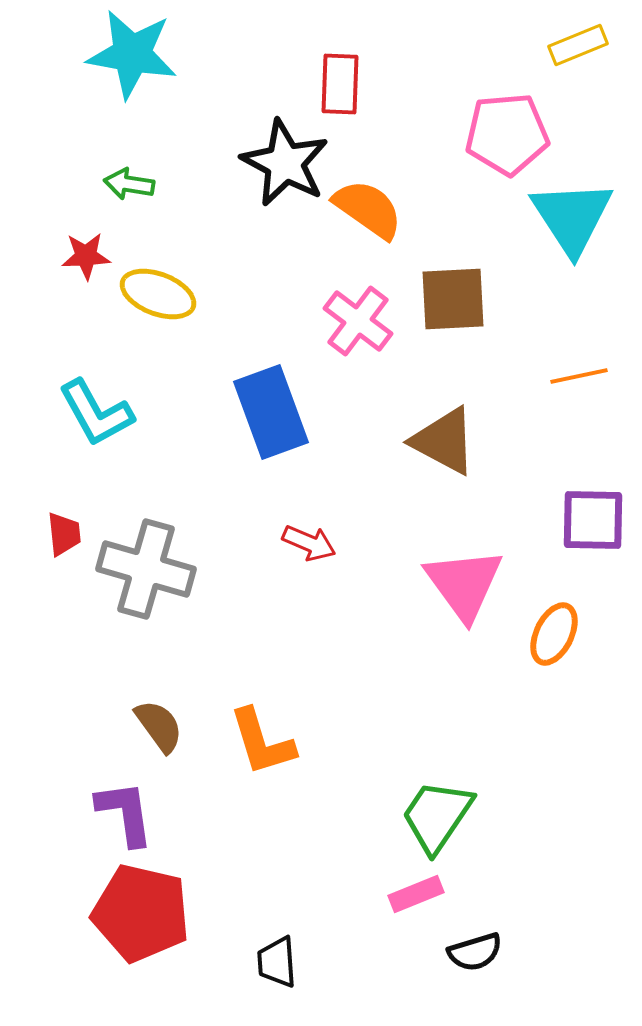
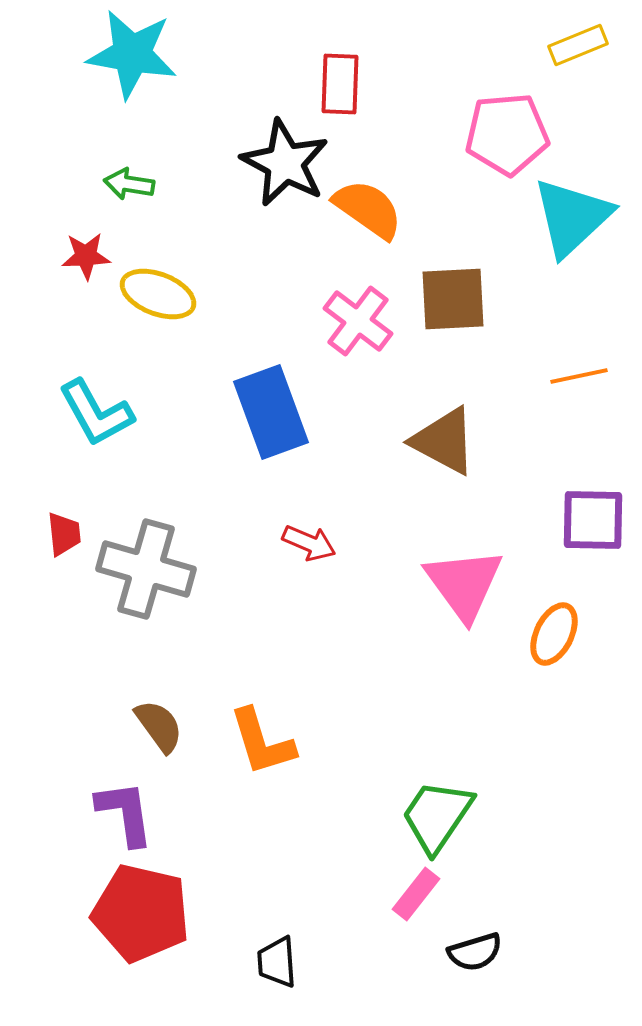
cyan triangle: rotated 20 degrees clockwise
pink rectangle: rotated 30 degrees counterclockwise
